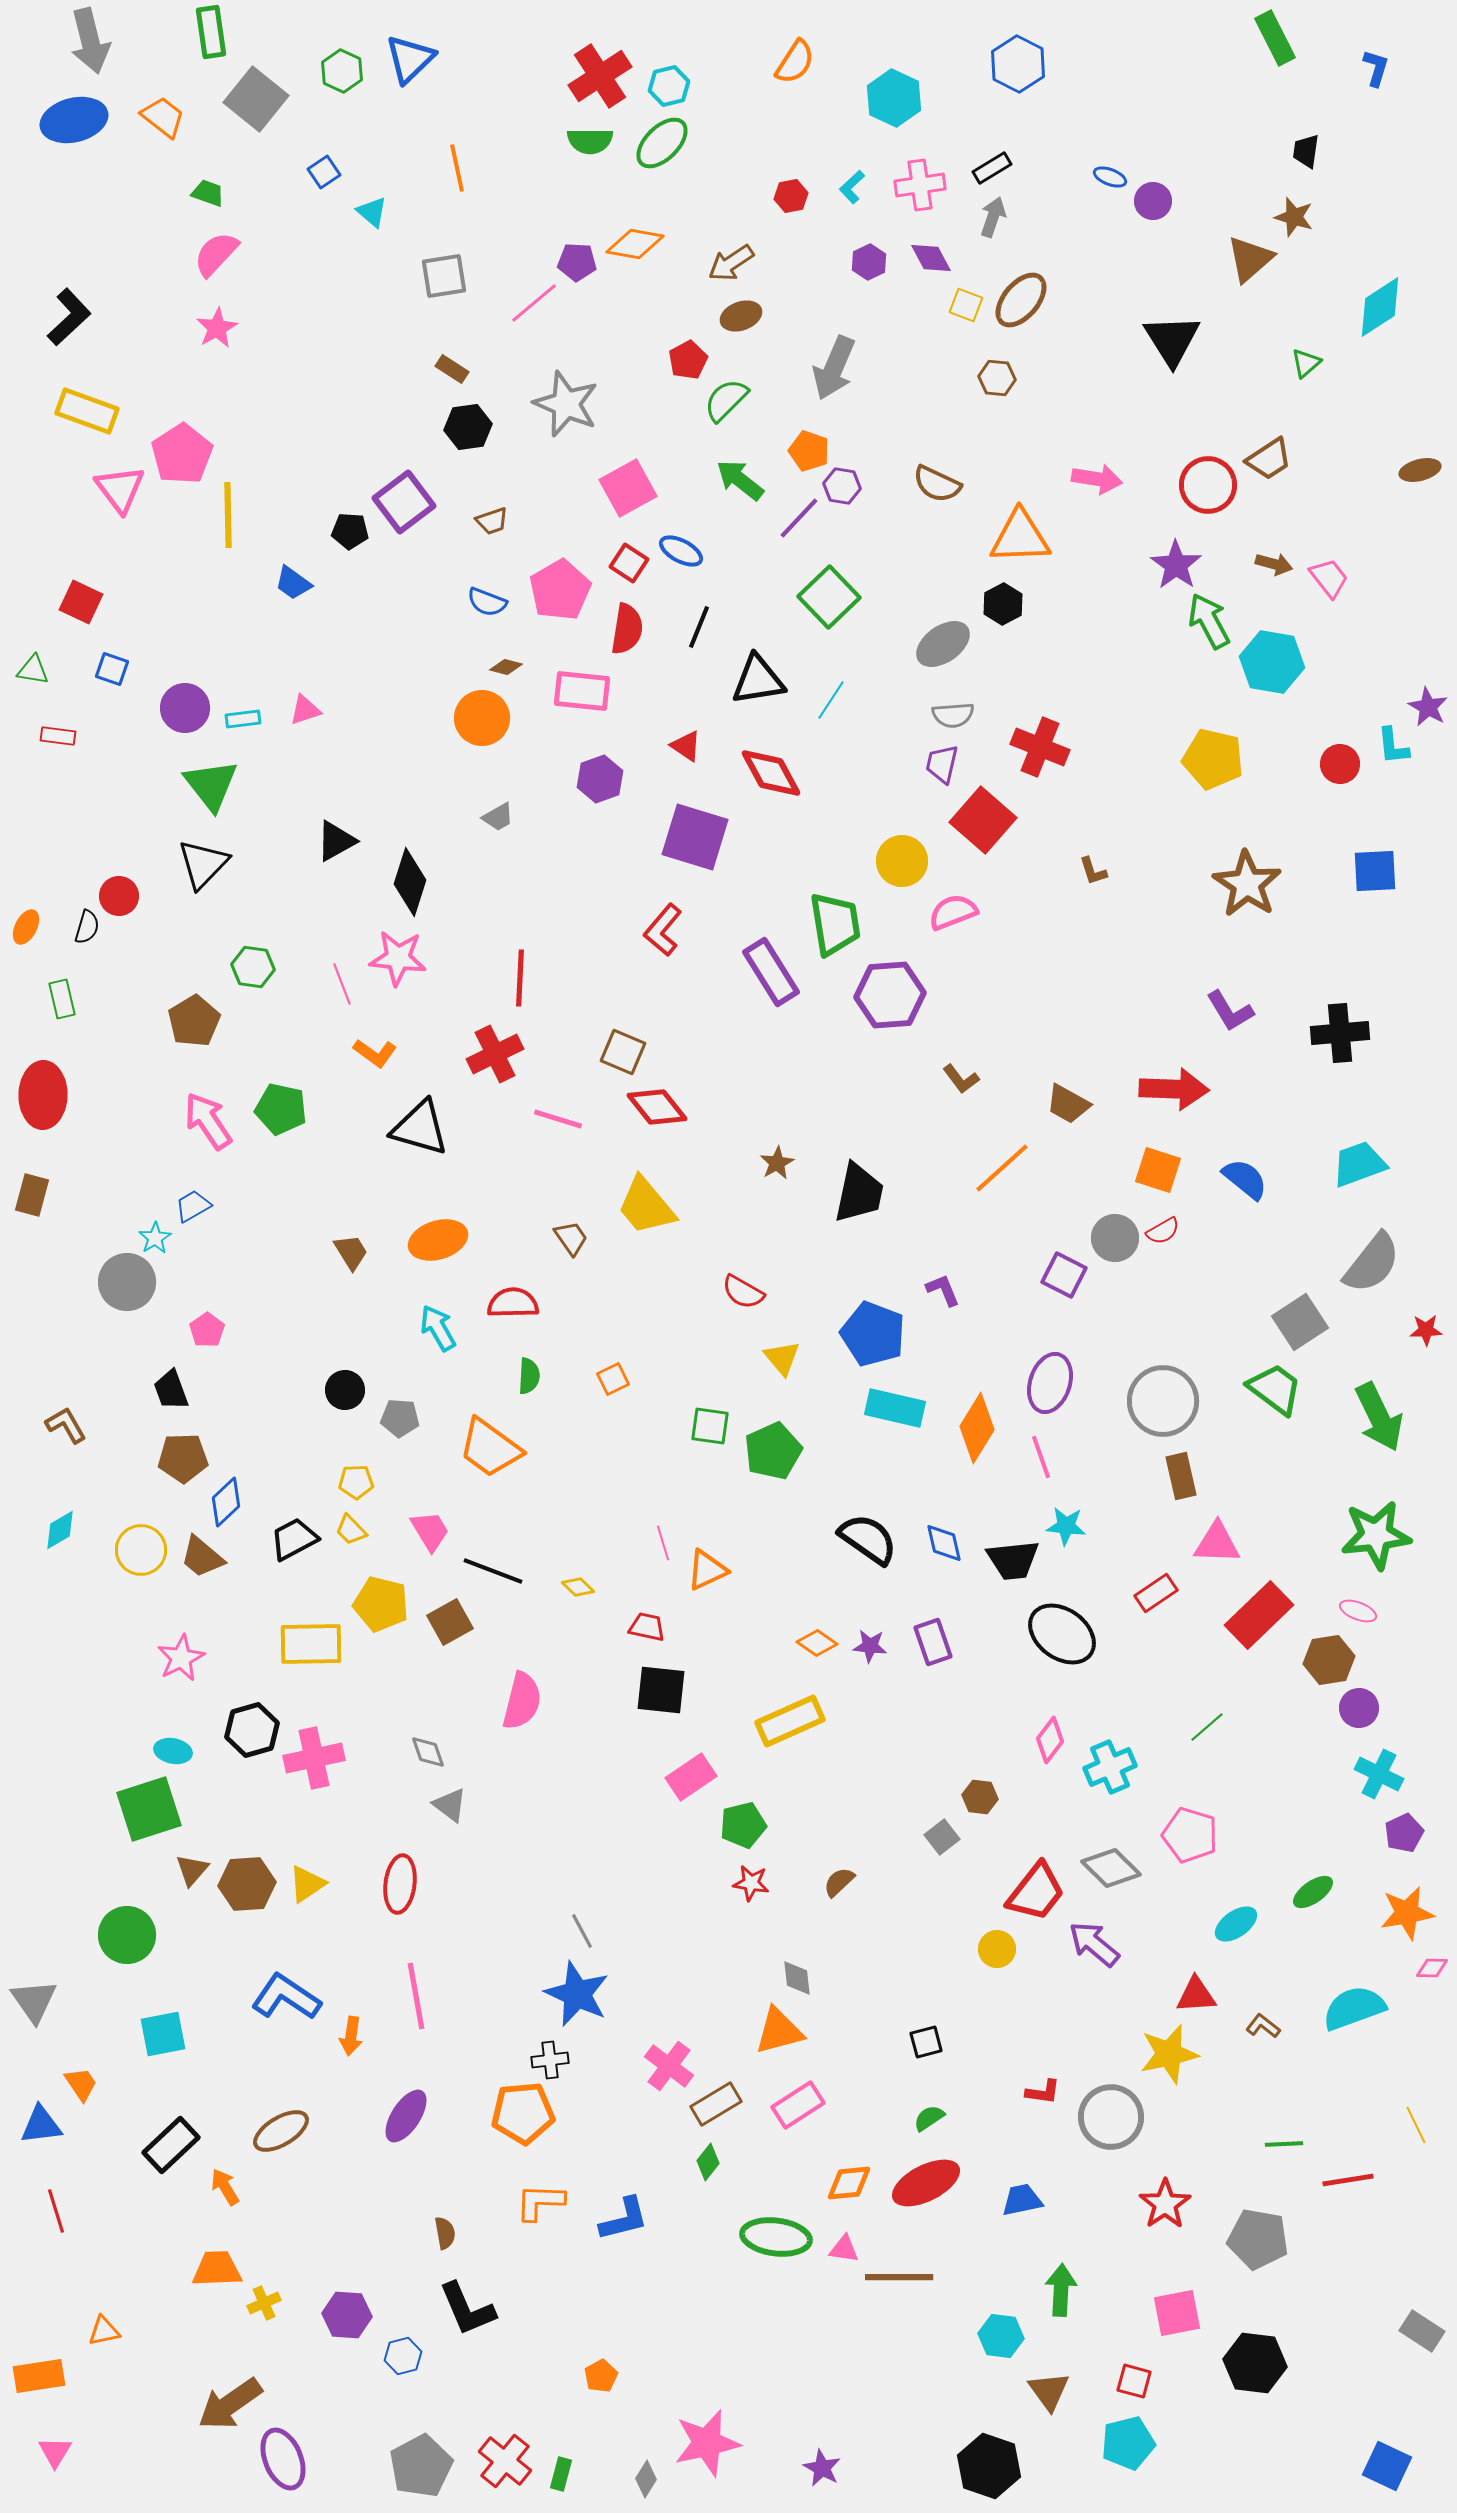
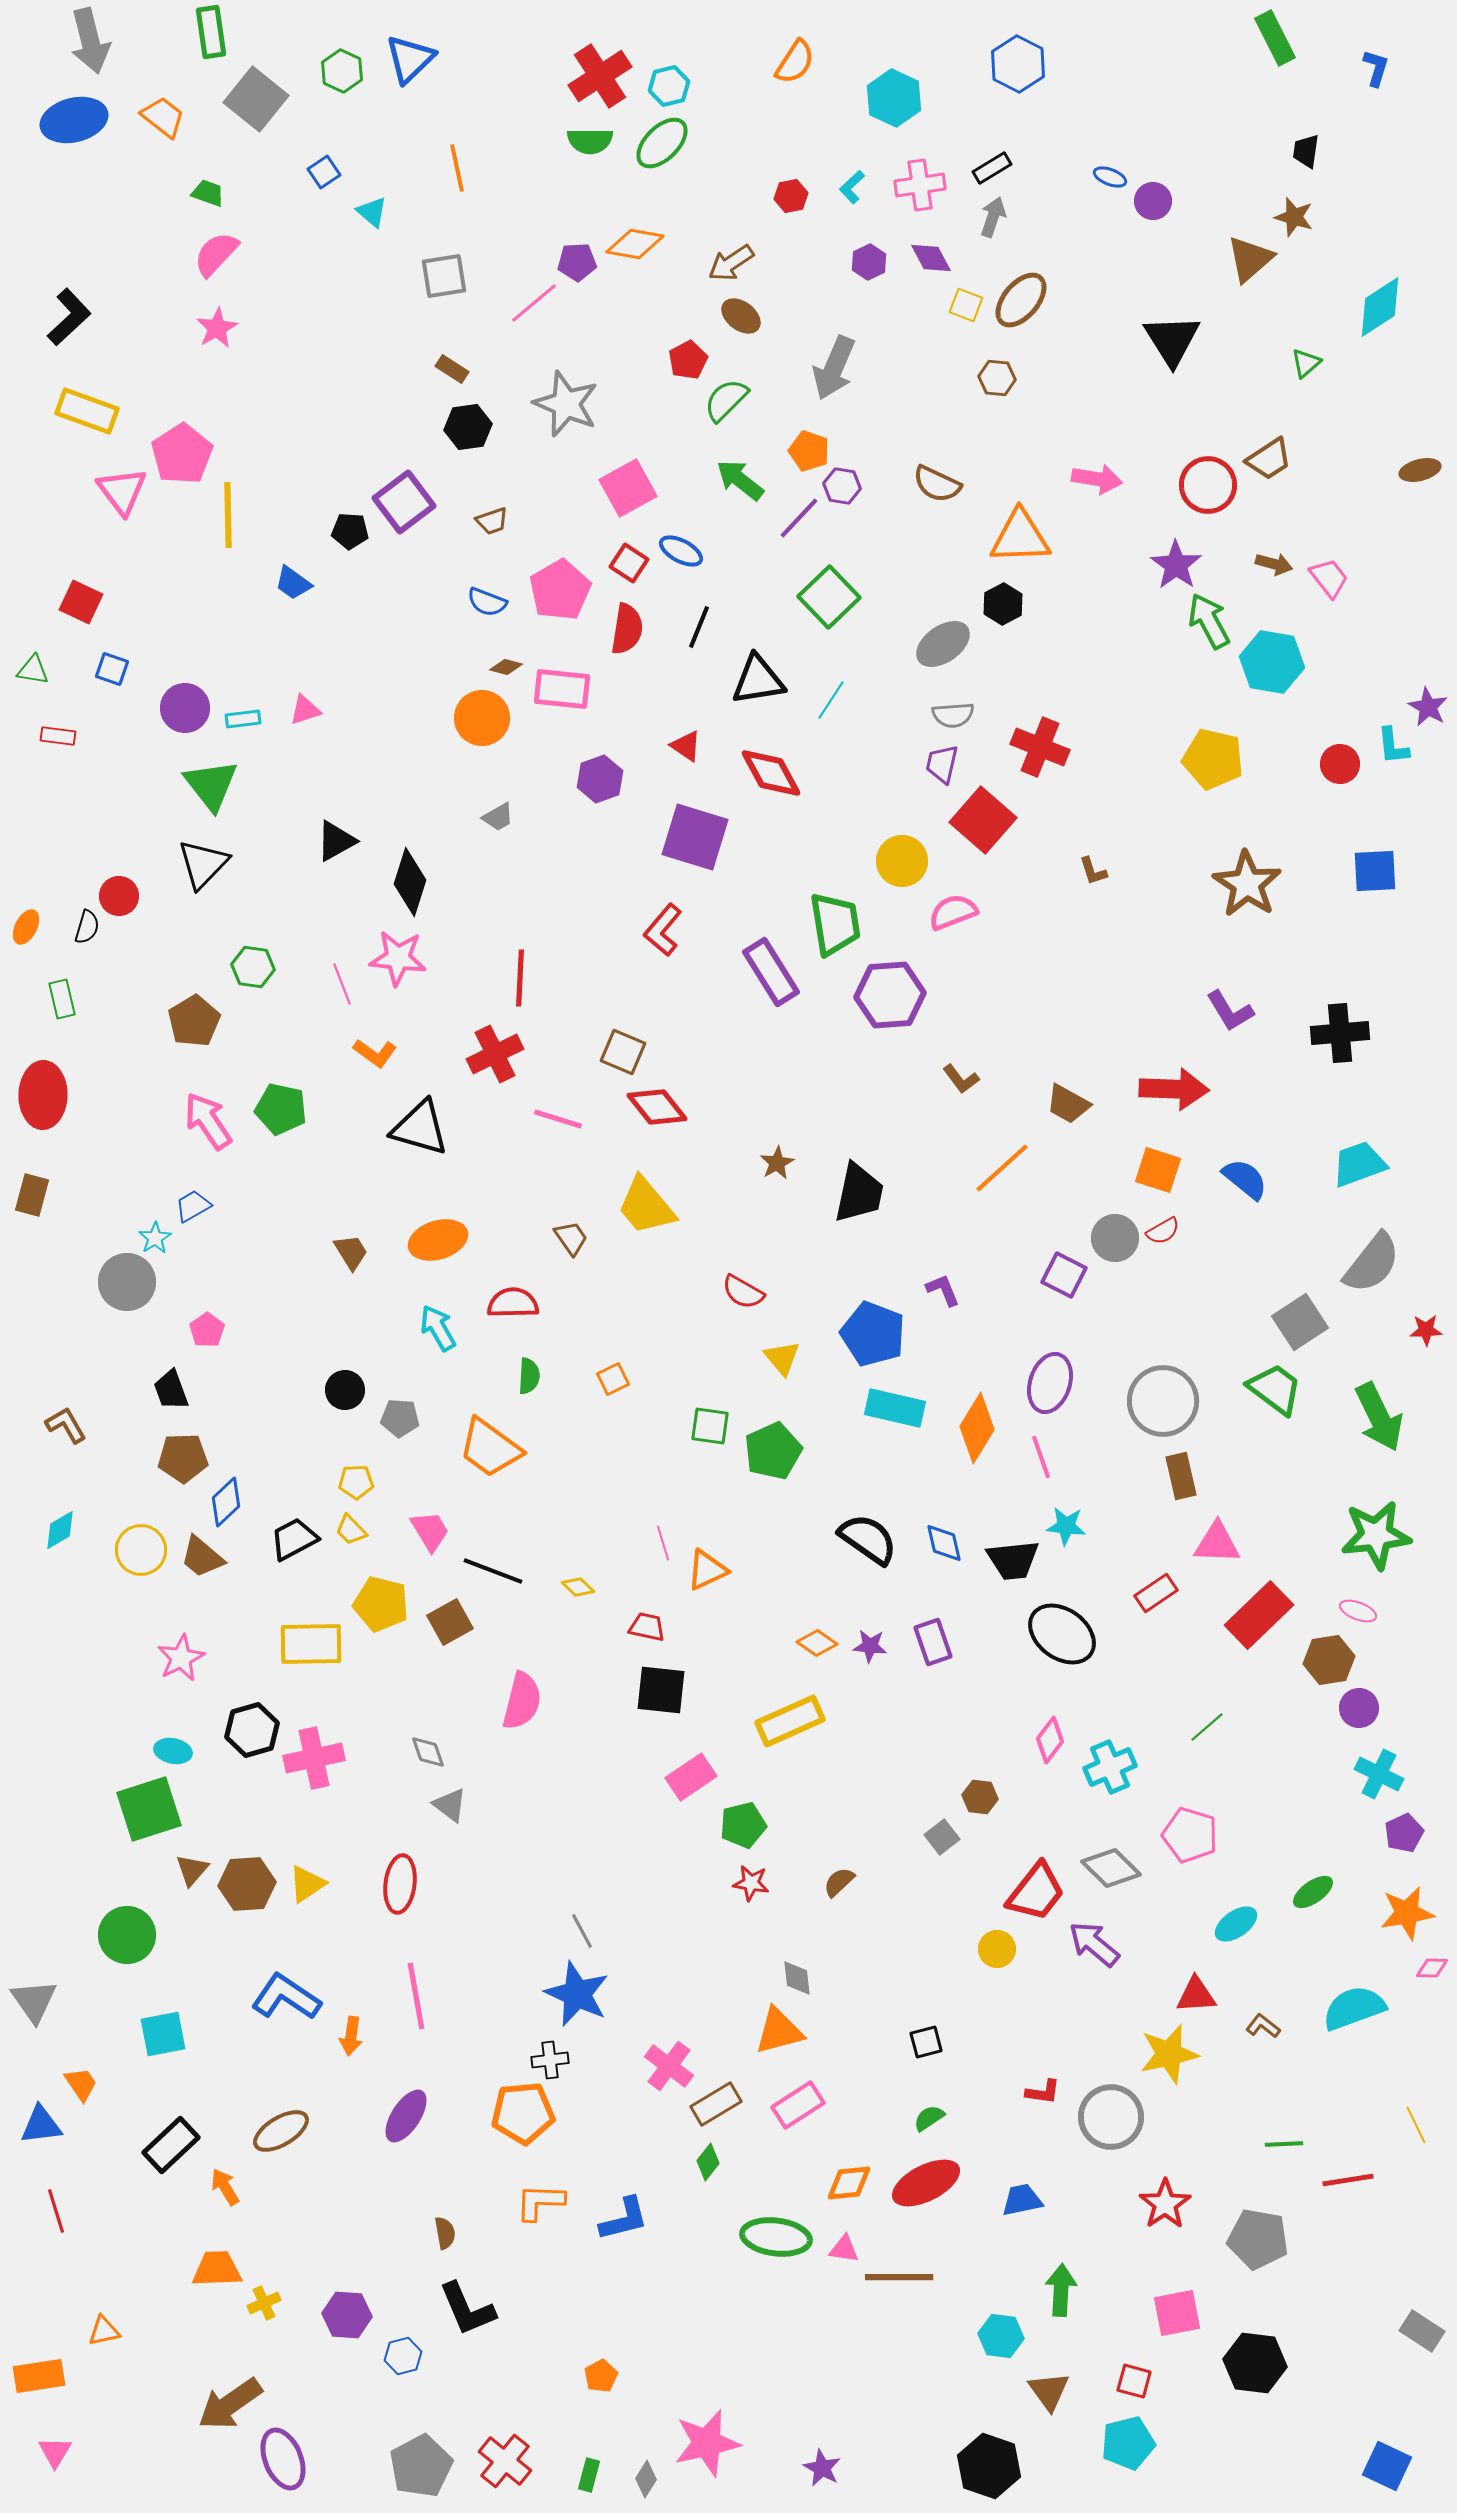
purple pentagon at (577, 262): rotated 6 degrees counterclockwise
brown ellipse at (741, 316): rotated 57 degrees clockwise
pink triangle at (120, 489): moved 2 px right, 2 px down
pink rectangle at (582, 691): moved 20 px left, 2 px up
green rectangle at (561, 2474): moved 28 px right, 1 px down
